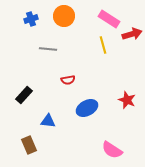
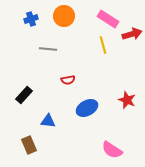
pink rectangle: moved 1 px left
